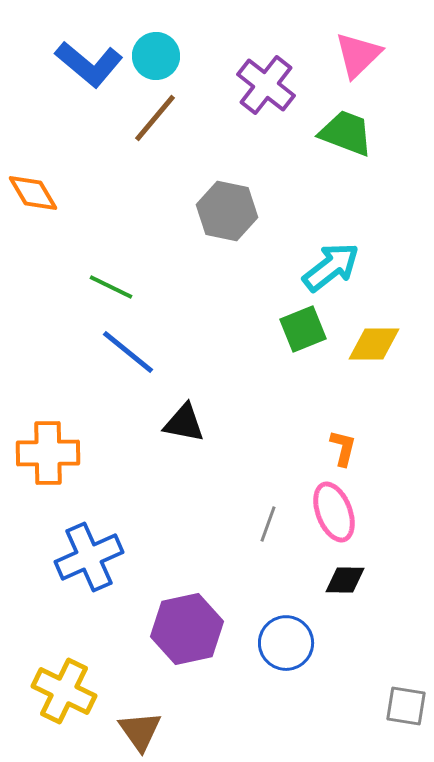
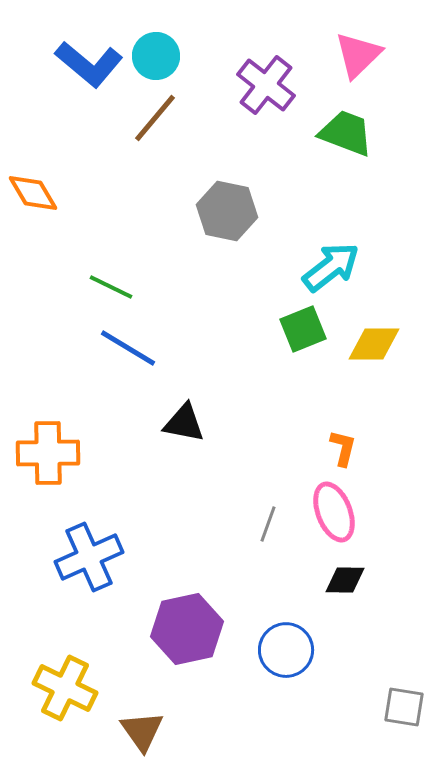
blue line: moved 4 px up; rotated 8 degrees counterclockwise
blue circle: moved 7 px down
yellow cross: moved 1 px right, 3 px up
gray square: moved 2 px left, 1 px down
brown triangle: moved 2 px right
